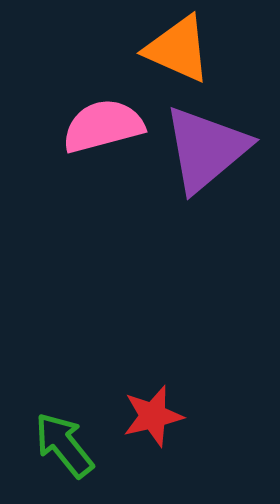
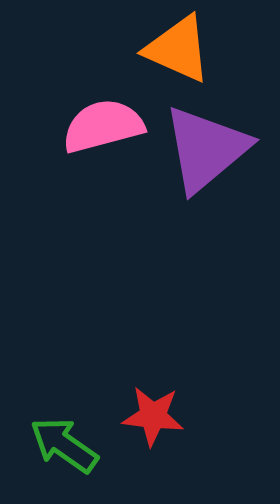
red star: rotated 20 degrees clockwise
green arrow: rotated 16 degrees counterclockwise
